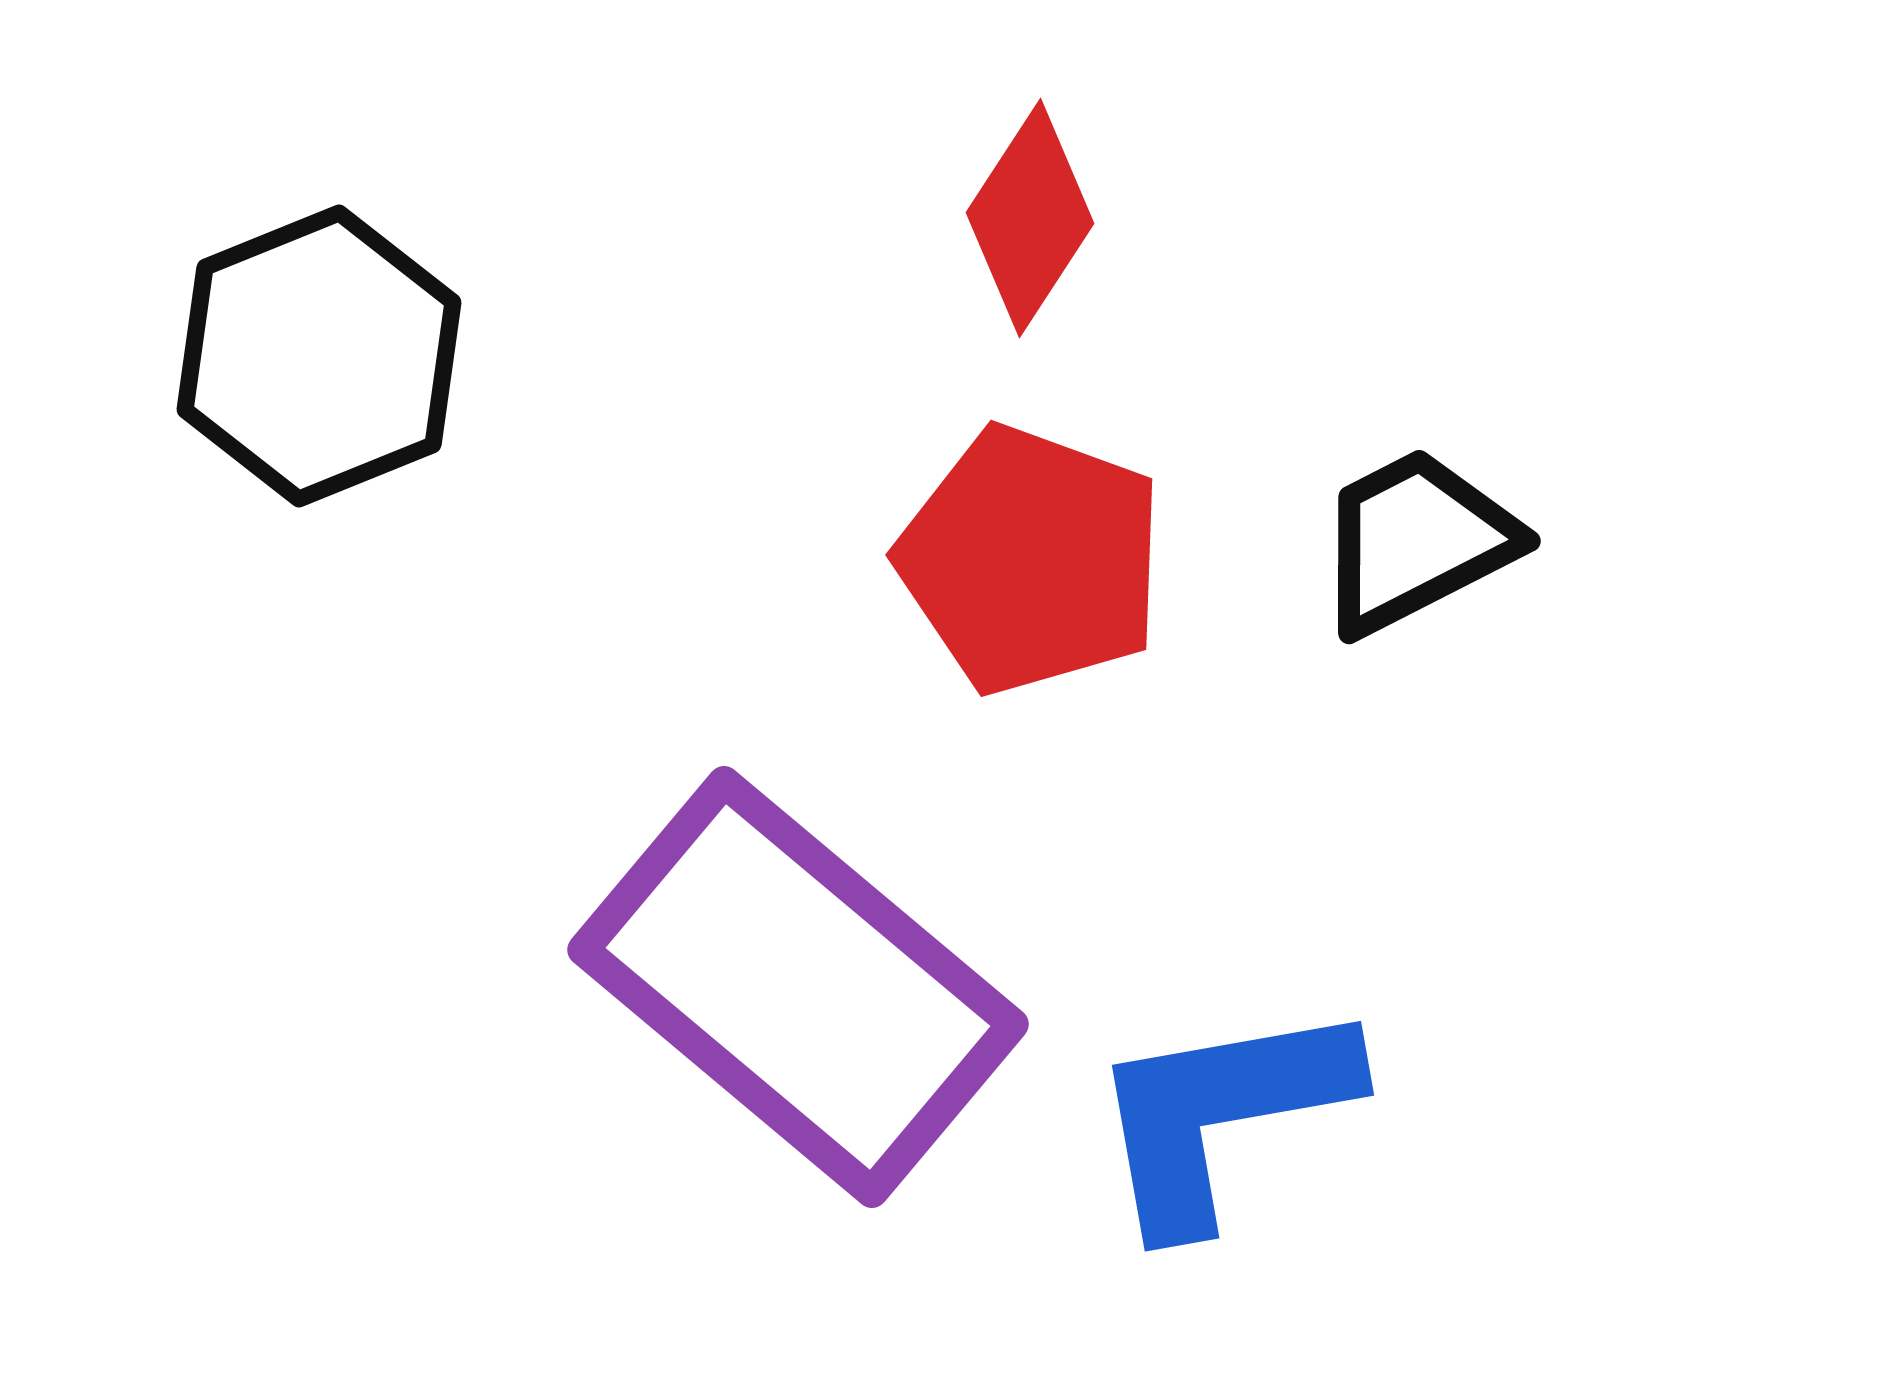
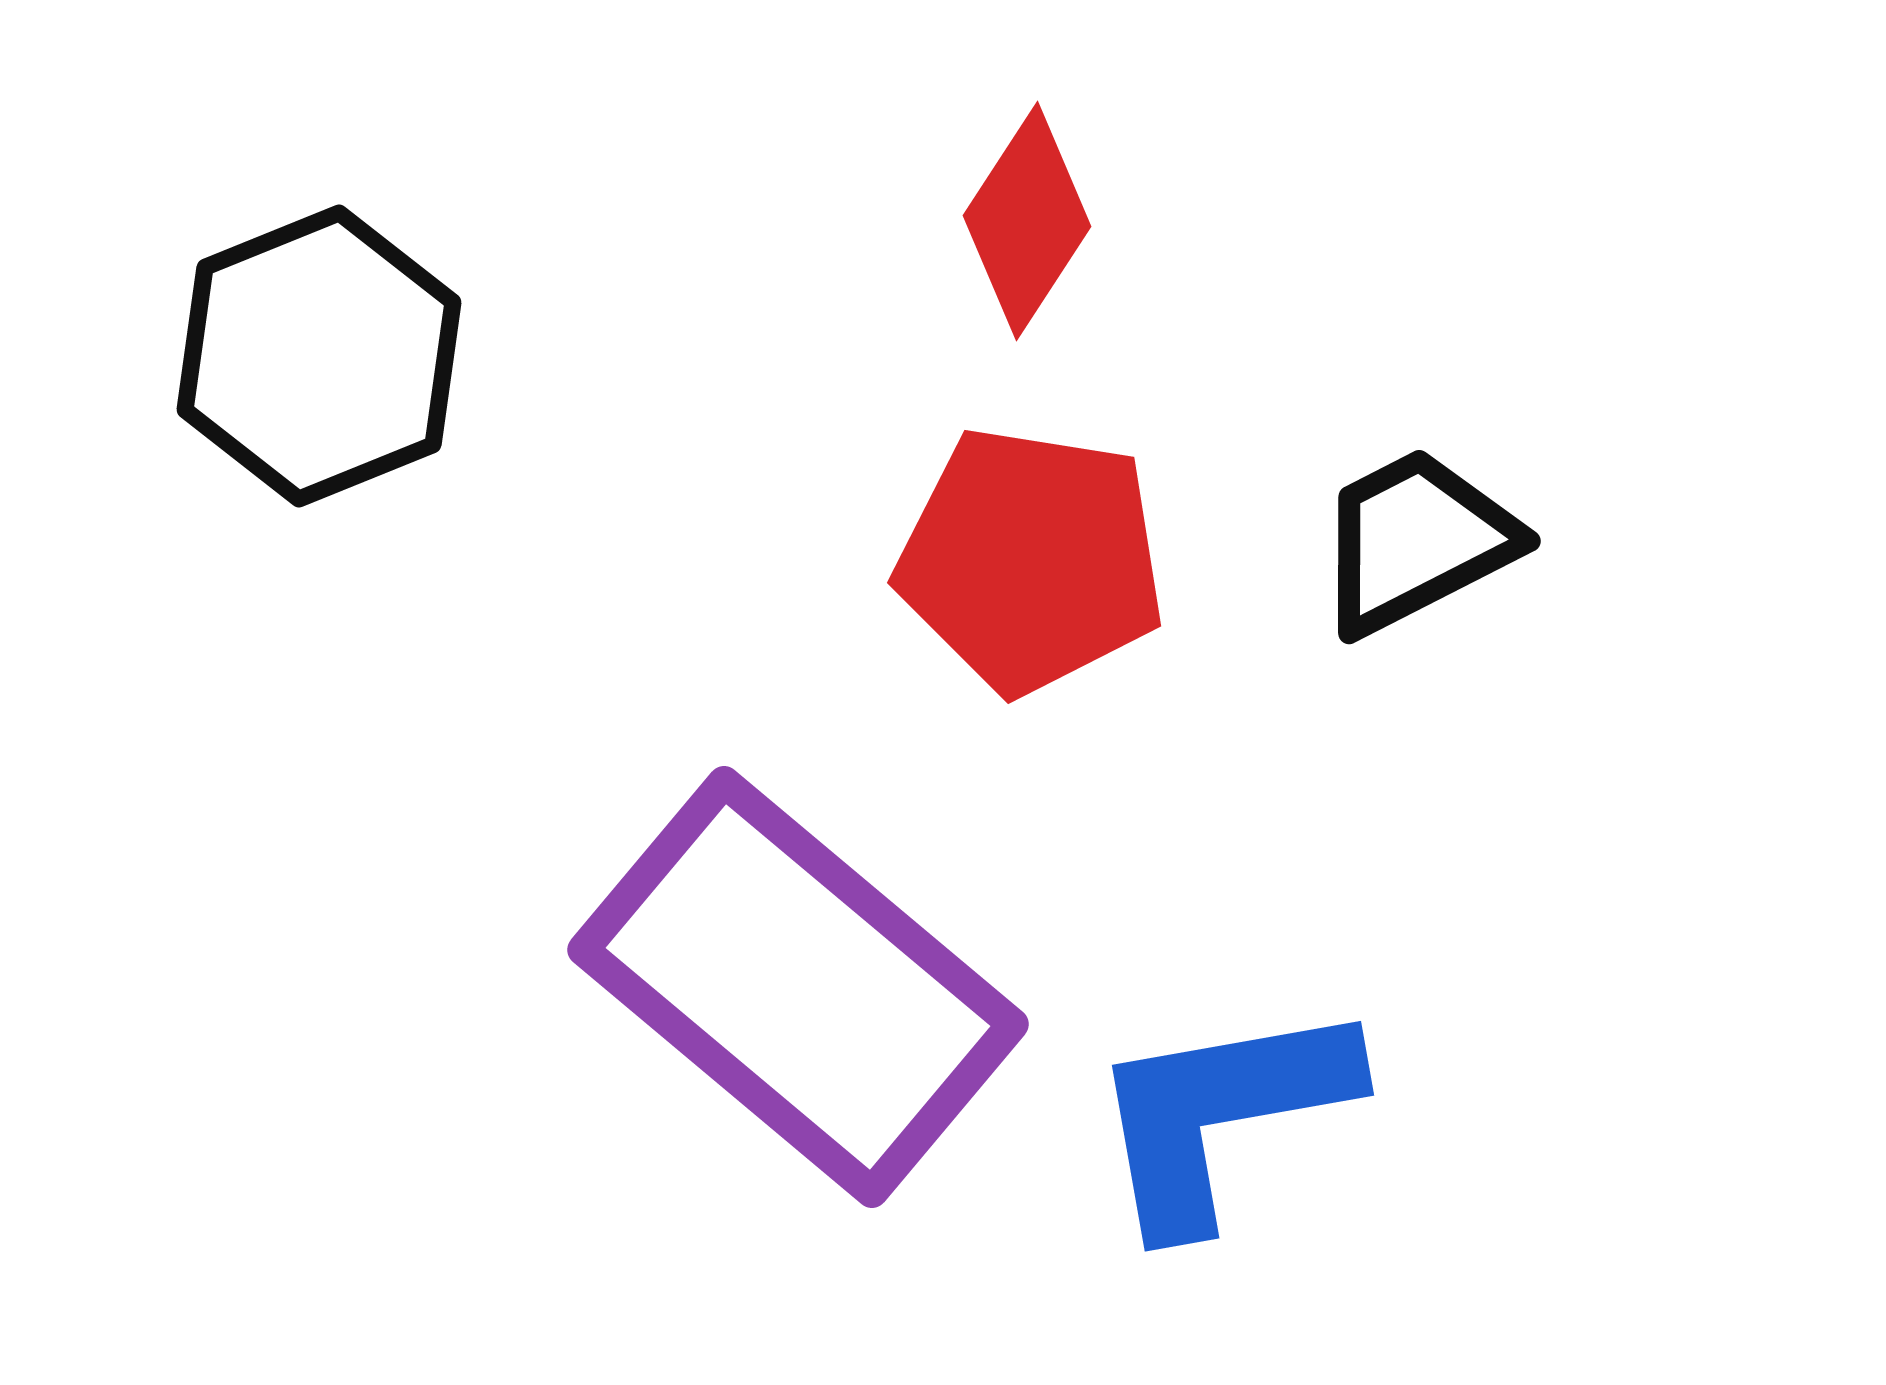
red diamond: moved 3 px left, 3 px down
red pentagon: rotated 11 degrees counterclockwise
